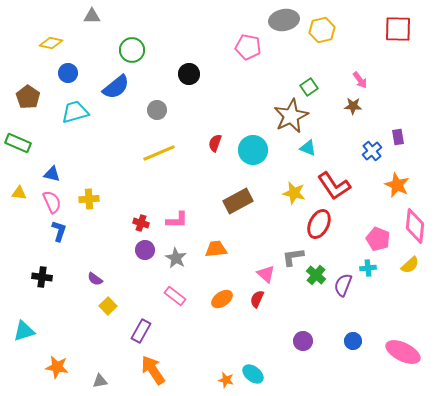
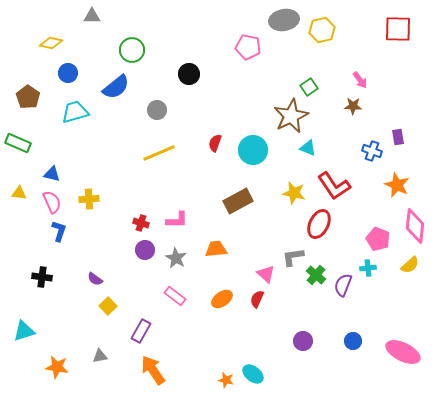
blue cross at (372, 151): rotated 30 degrees counterclockwise
gray triangle at (100, 381): moved 25 px up
